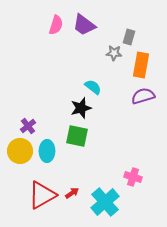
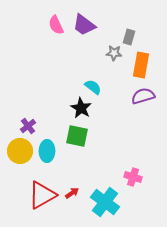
pink semicircle: rotated 138 degrees clockwise
black star: rotated 25 degrees counterclockwise
cyan cross: rotated 12 degrees counterclockwise
